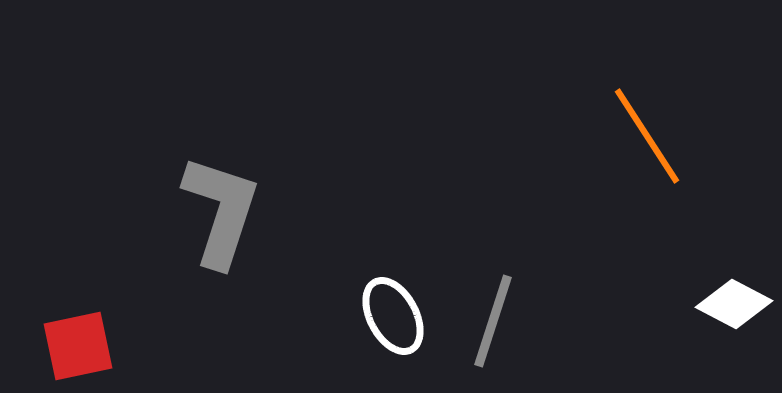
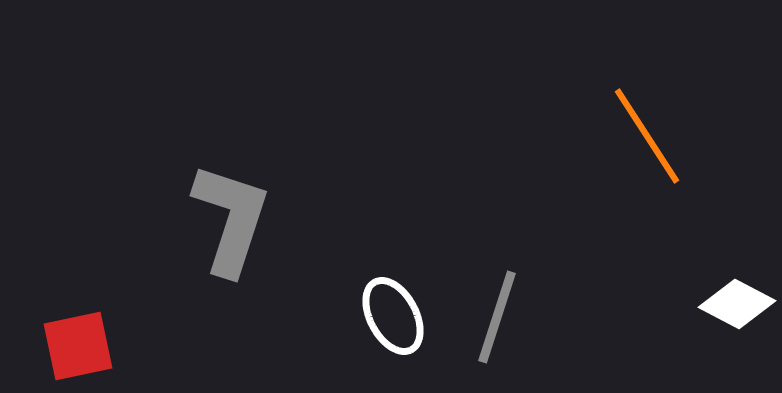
gray L-shape: moved 10 px right, 8 px down
white diamond: moved 3 px right
gray line: moved 4 px right, 4 px up
